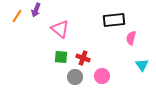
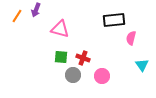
pink triangle: rotated 24 degrees counterclockwise
gray circle: moved 2 px left, 2 px up
